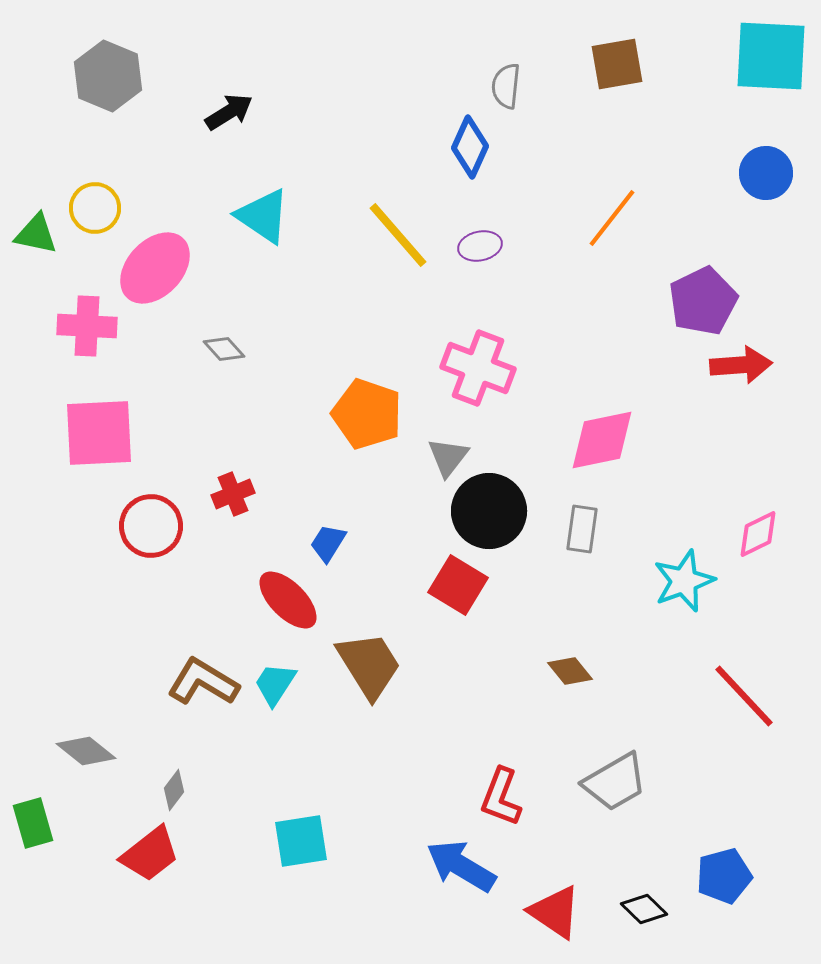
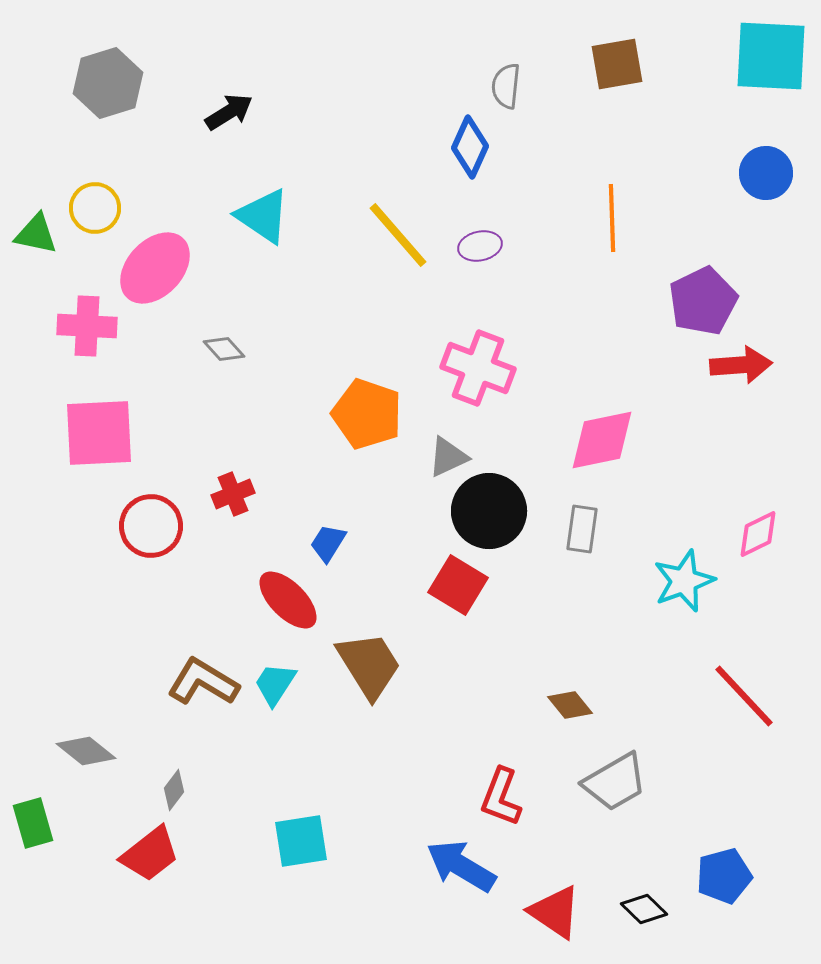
gray hexagon at (108, 76): moved 7 px down; rotated 20 degrees clockwise
orange line at (612, 218): rotated 40 degrees counterclockwise
gray triangle at (448, 457): rotated 27 degrees clockwise
brown diamond at (570, 671): moved 34 px down
